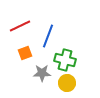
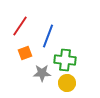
red line: rotated 30 degrees counterclockwise
green cross: rotated 10 degrees counterclockwise
